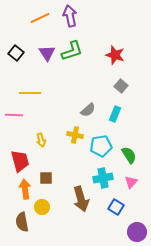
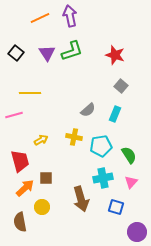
pink line: rotated 18 degrees counterclockwise
yellow cross: moved 1 px left, 2 px down
yellow arrow: rotated 104 degrees counterclockwise
orange arrow: moved 1 px up; rotated 54 degrees clockwise
blue square: rotated 14 degrees counterclockwise
brown semicircle: moved 2 px left
